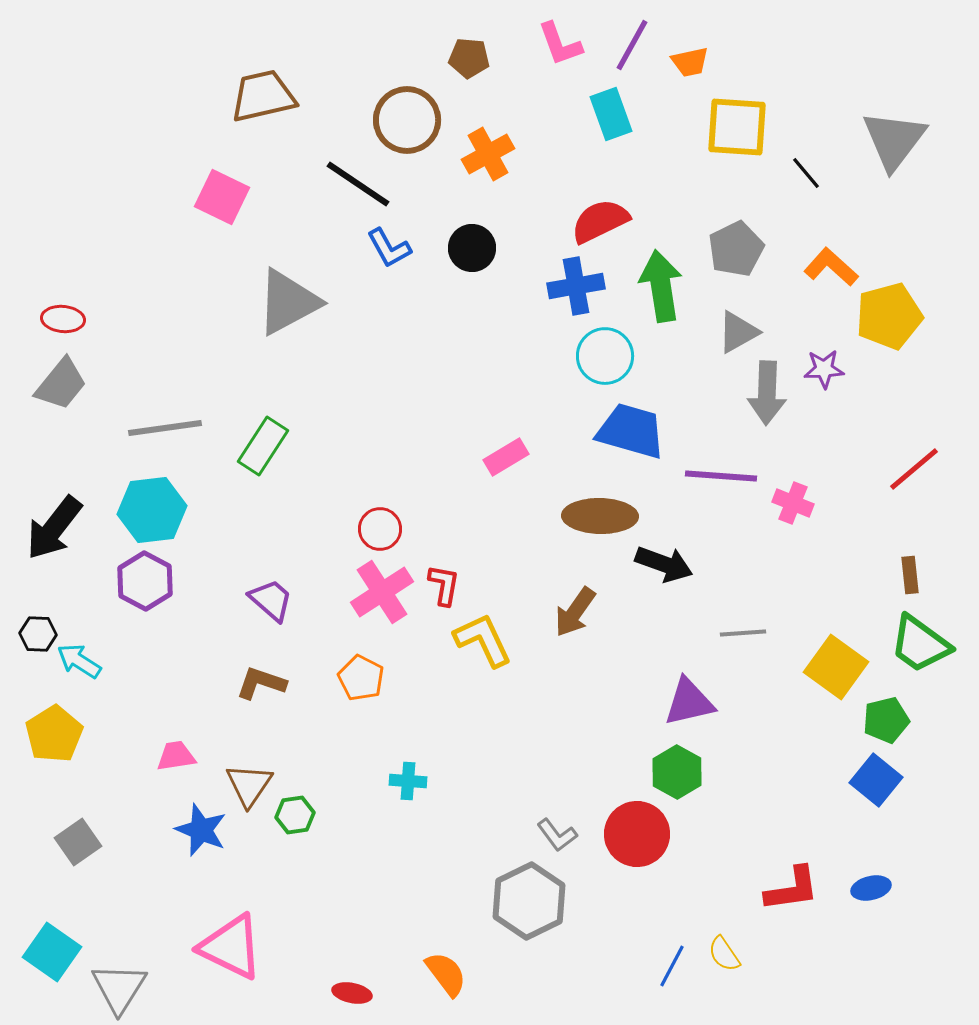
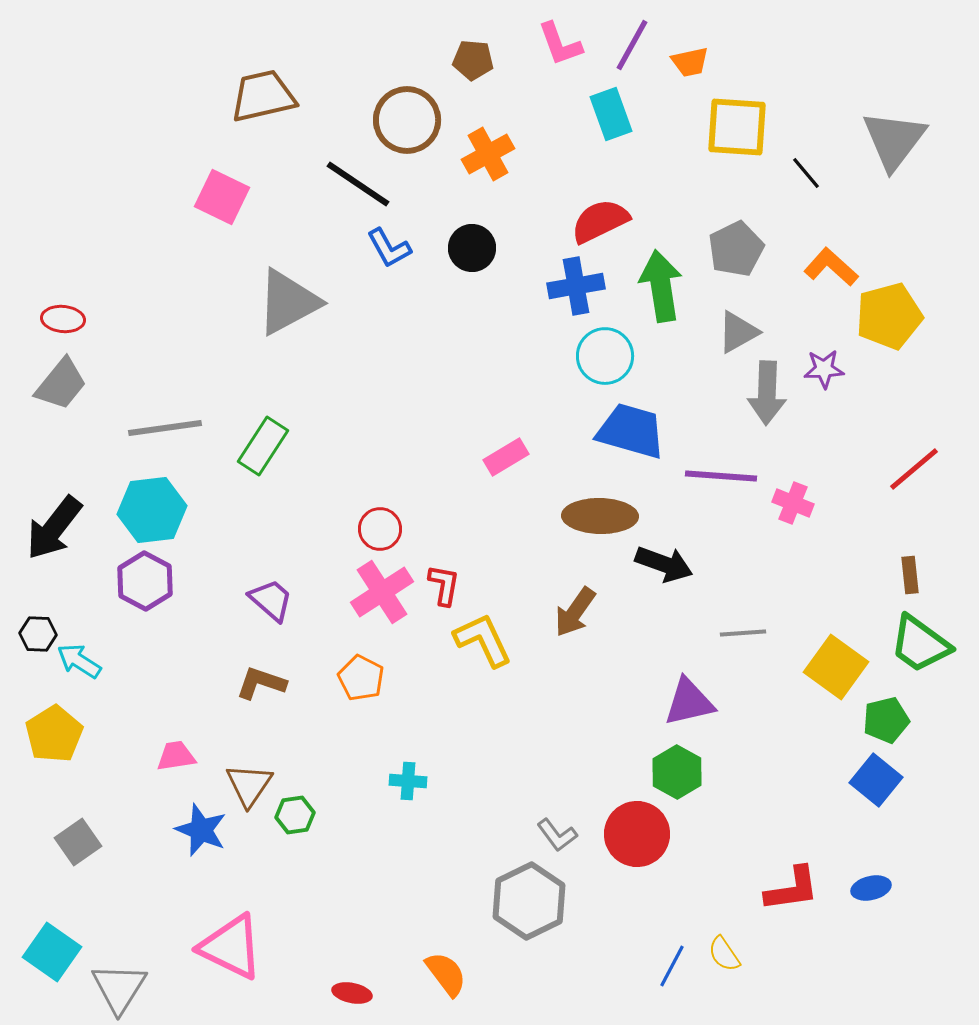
brown pentagon at (469, 58): moved 4 px right, 2 px down
